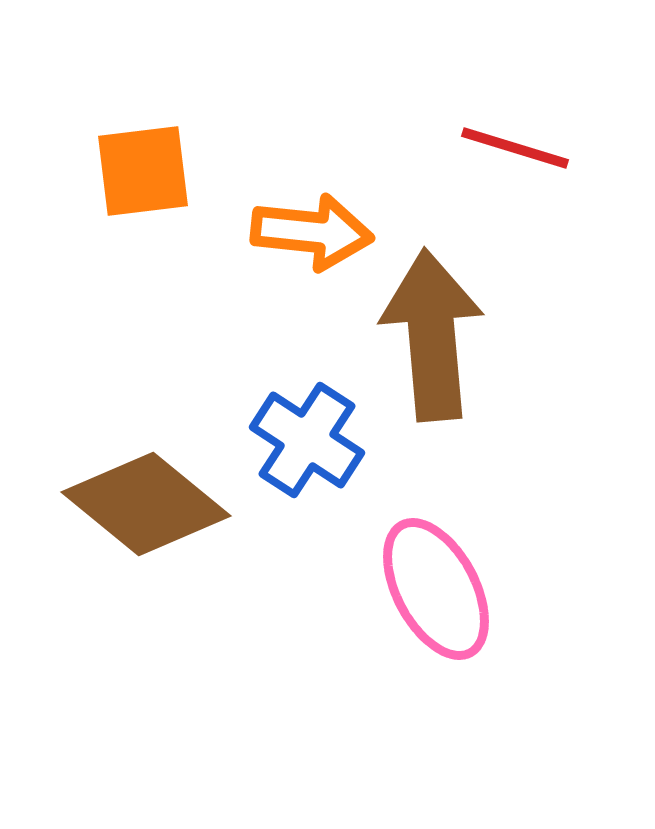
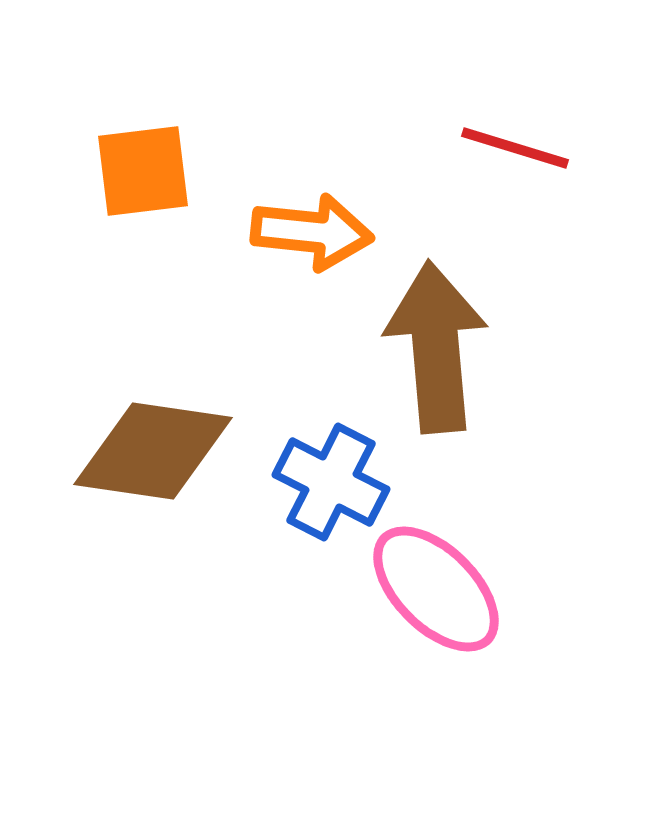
brown arrow: moved 4 px right, 12 px down
blue cross: moved 24 px right, 42 px down; rotated 6 degrees counterclockwise
brown diamond: moved 7 px right, 53 px up; rotated 31 degrees counterclockwise
pink ellipse: rotated 17 degrees counterclockwise
